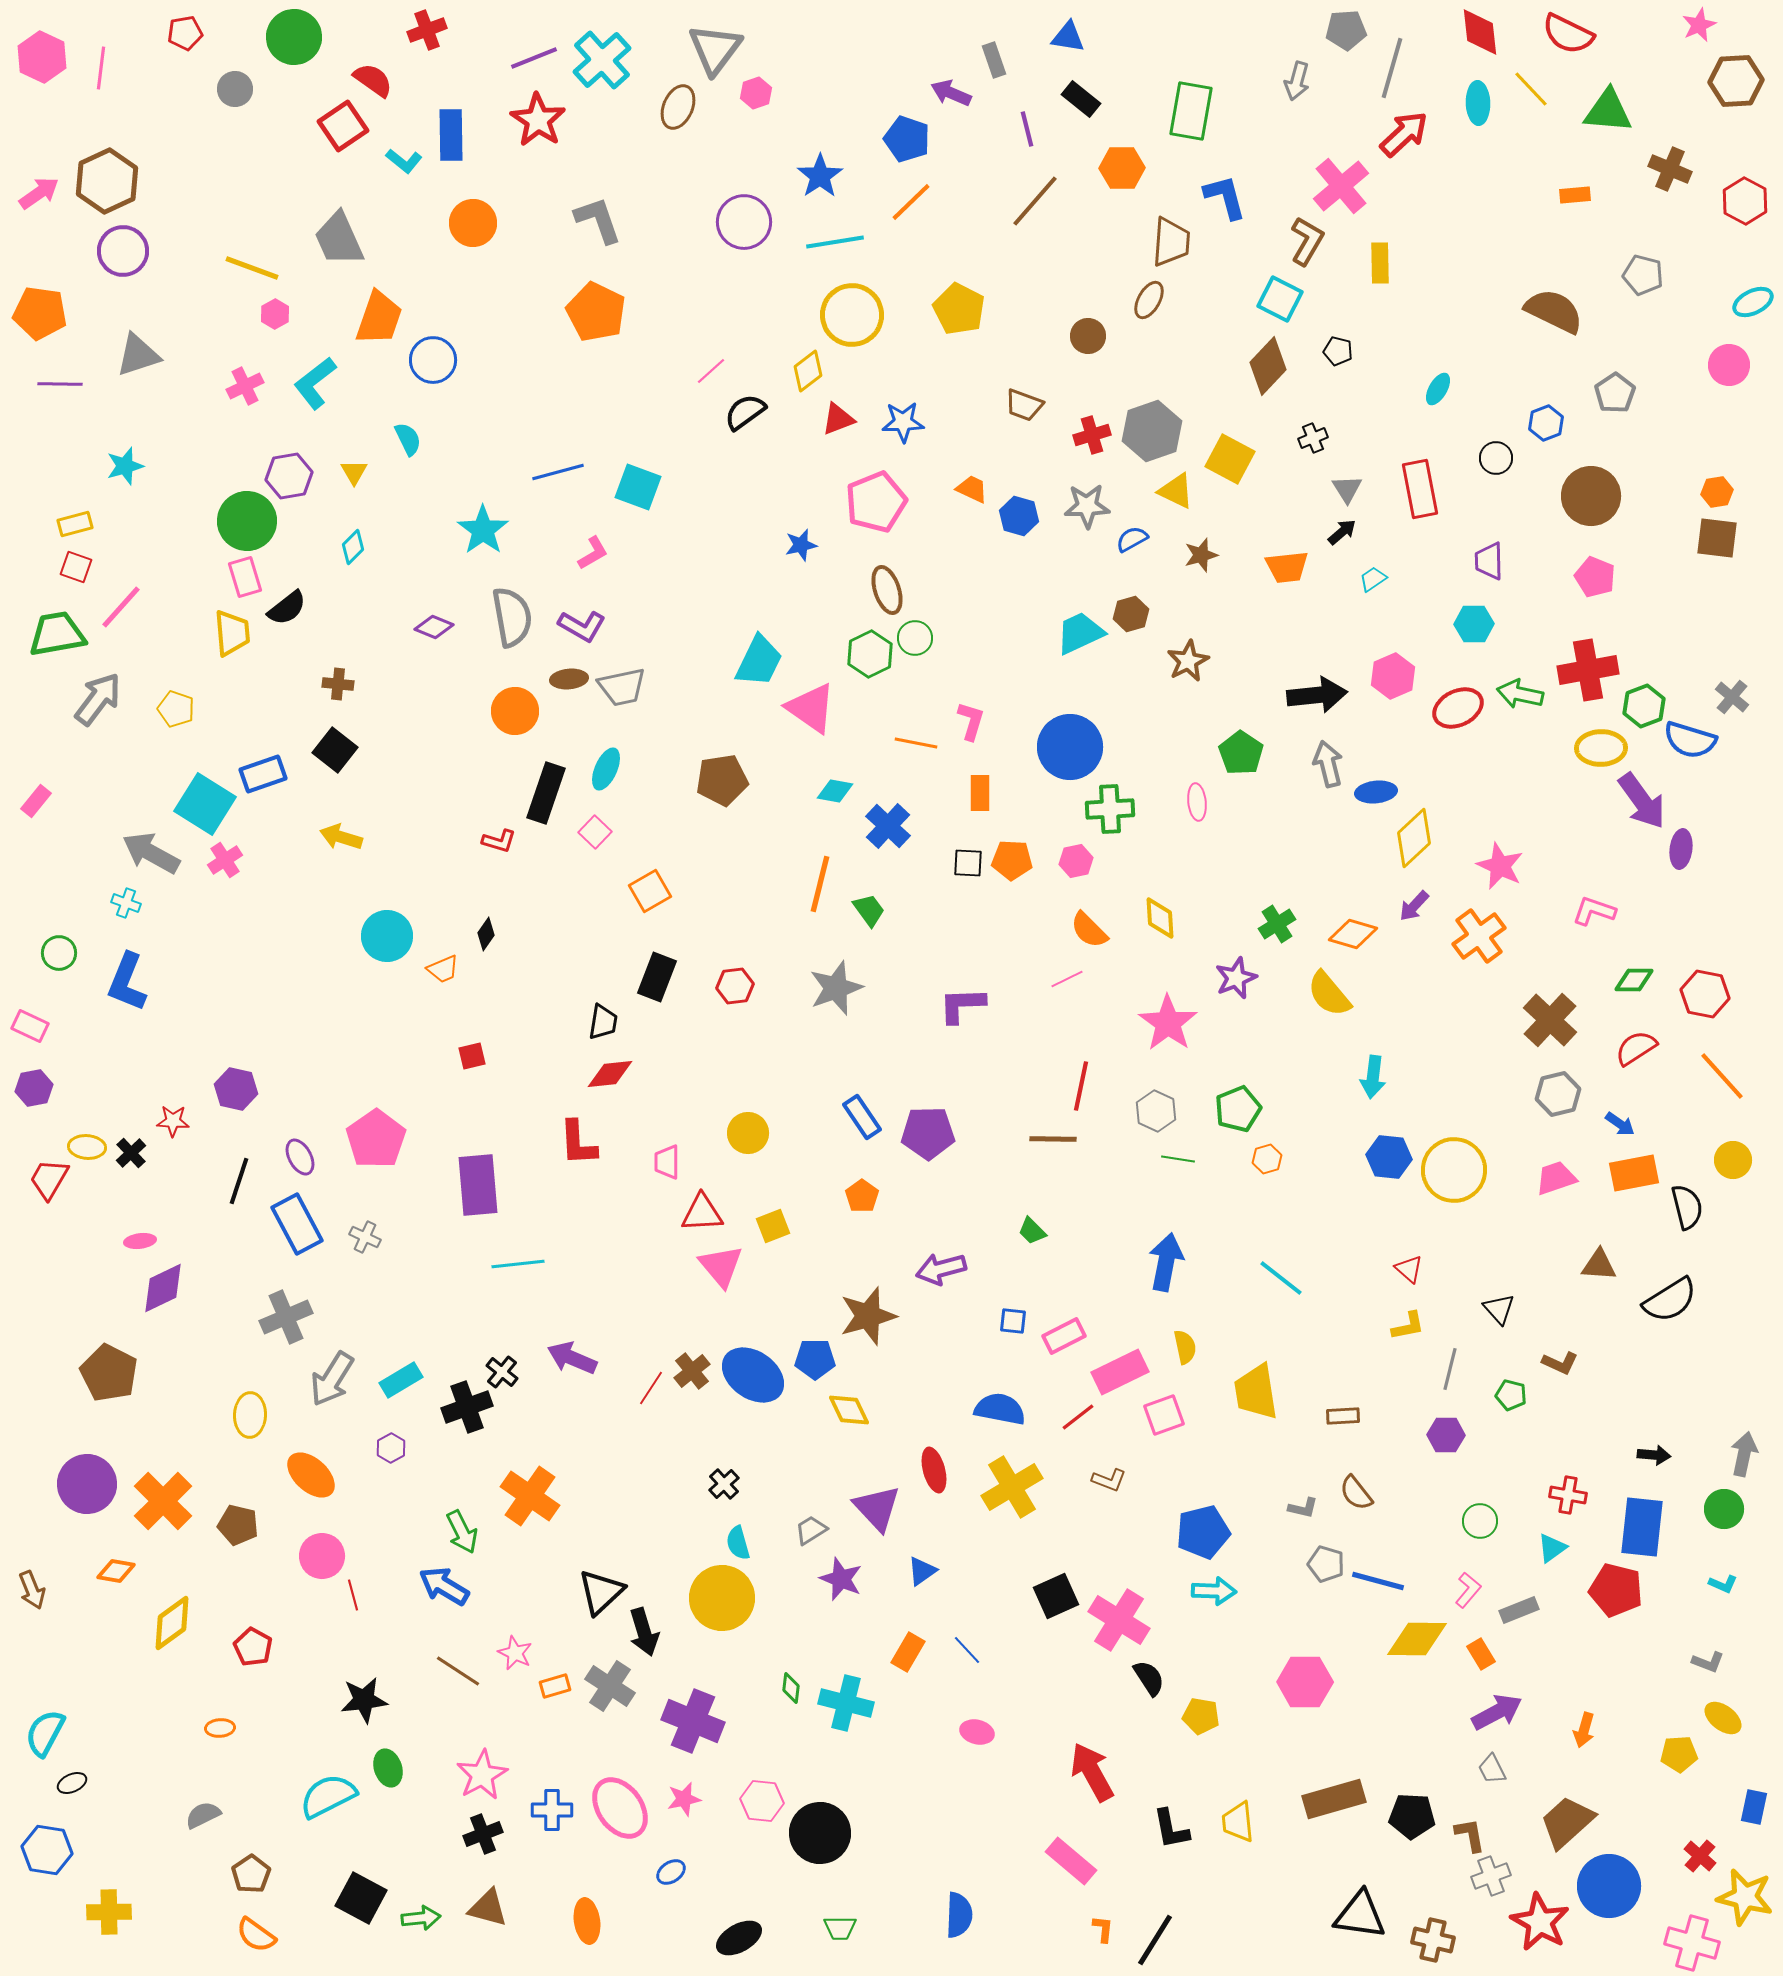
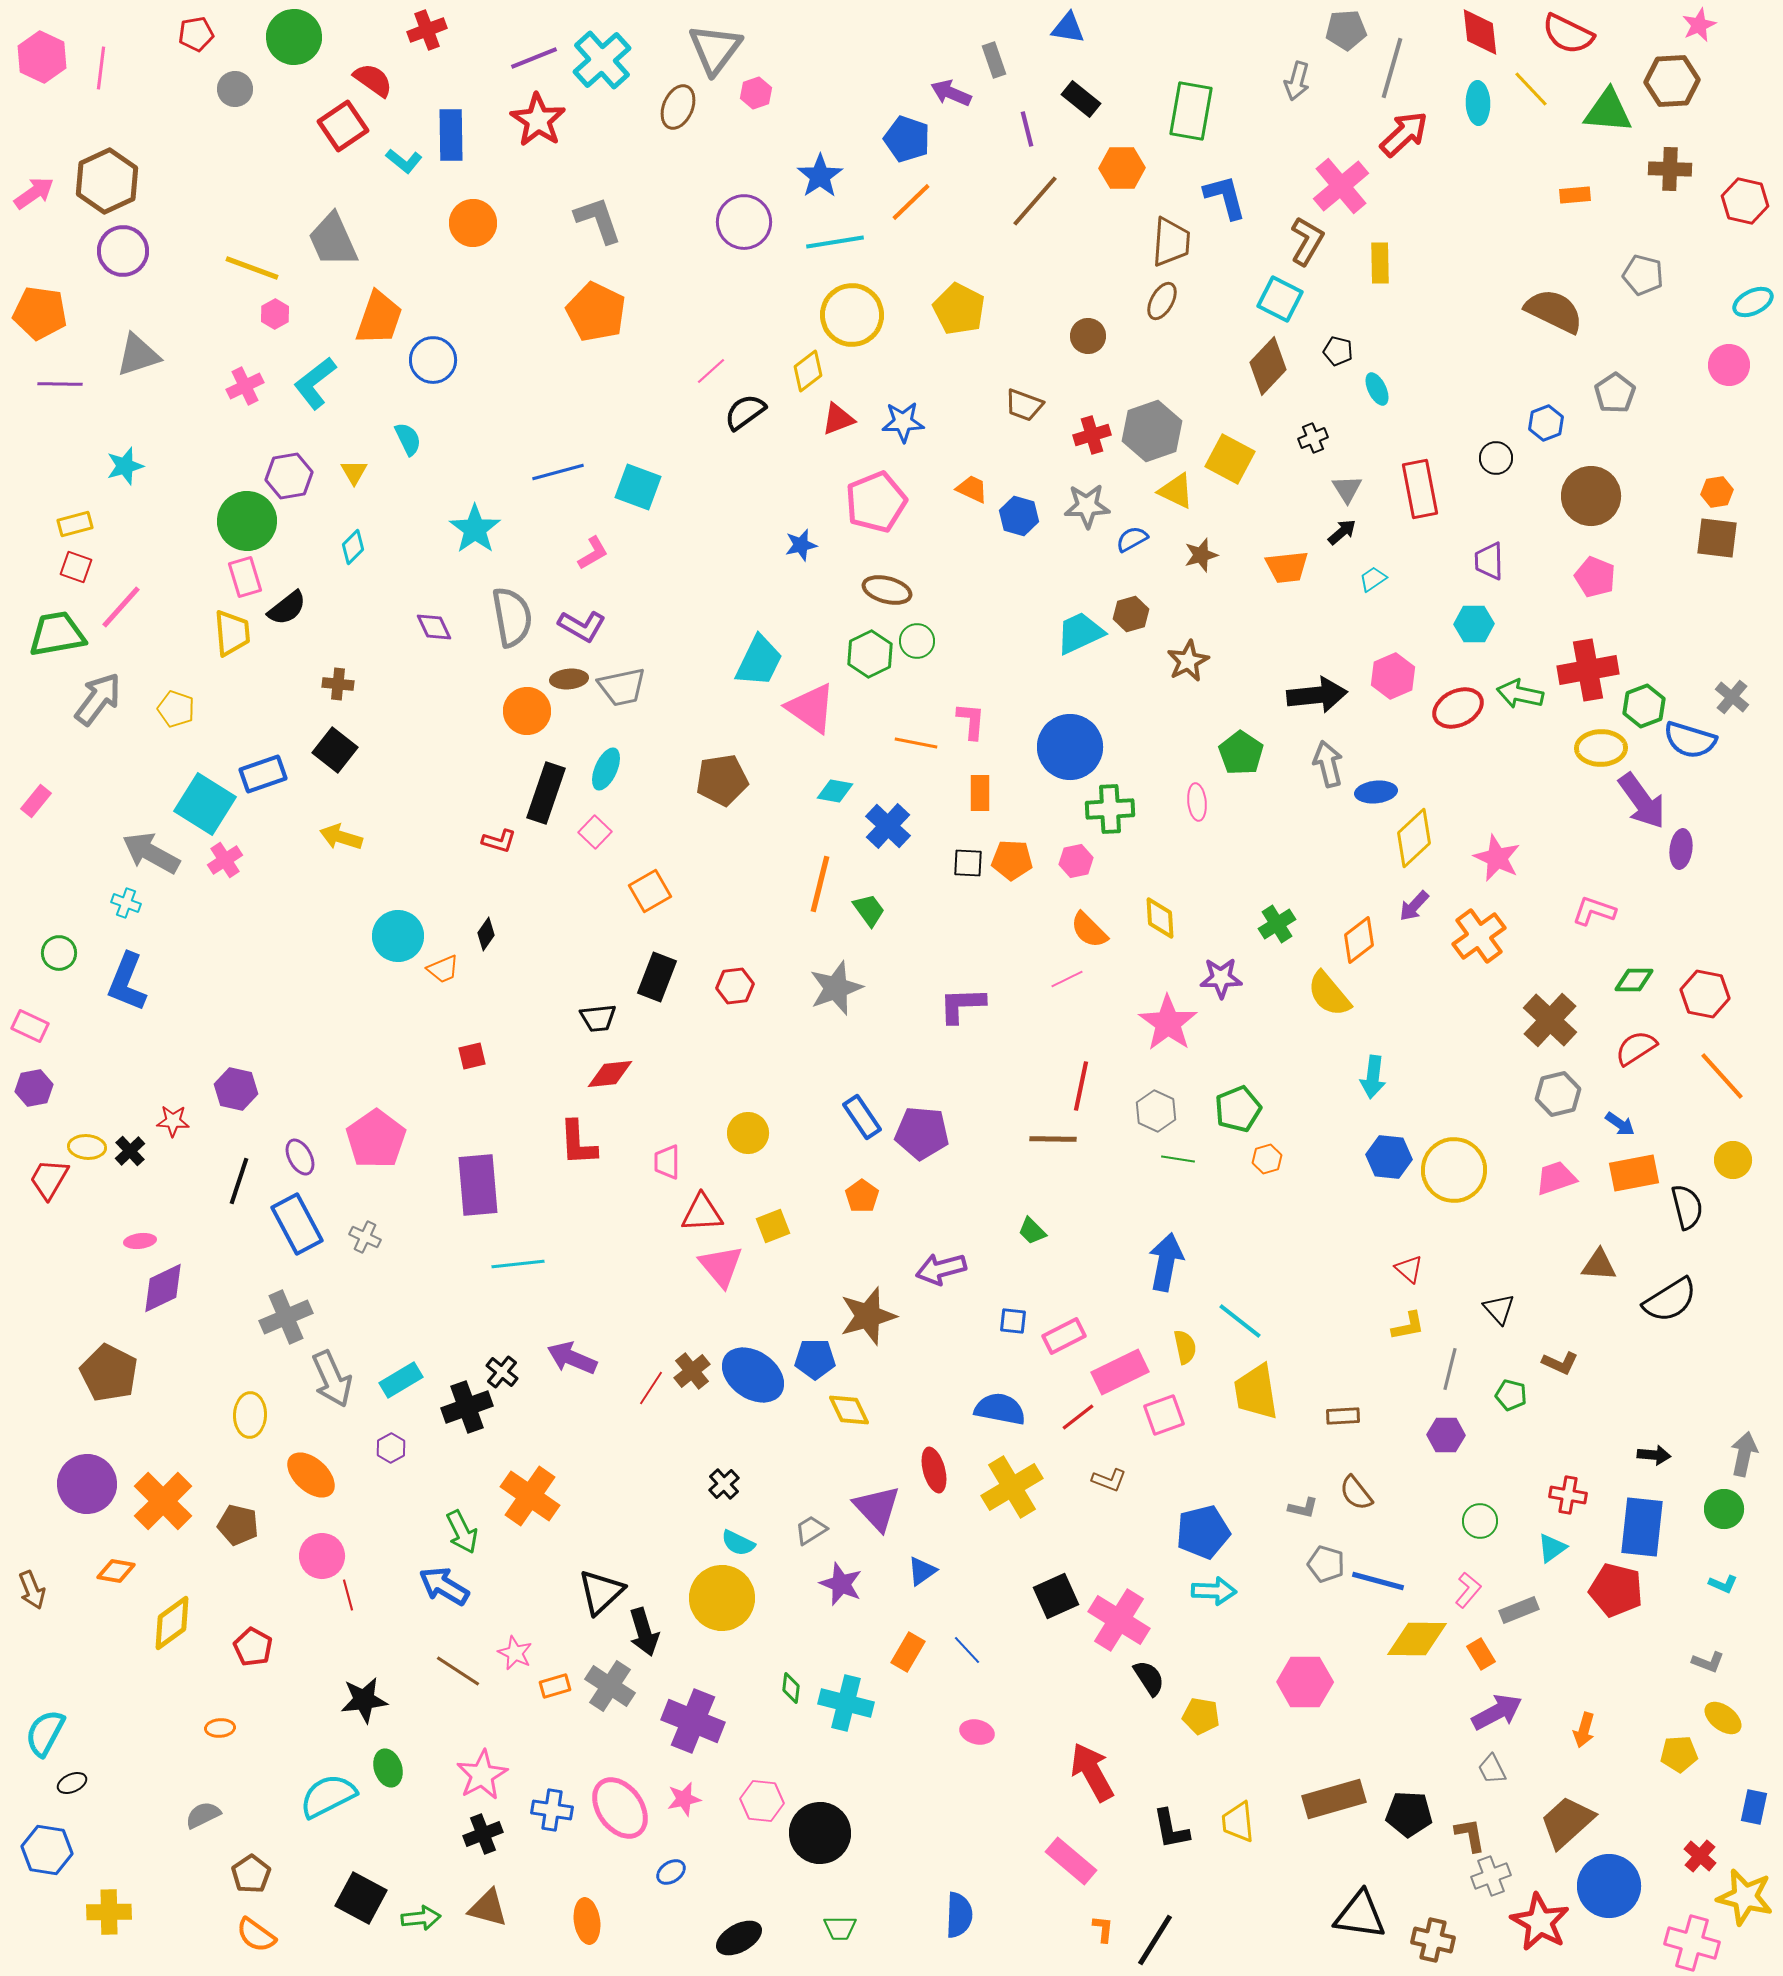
red pentagon at (185, 33): moved 11 px right, 1 px down
blue triangle at (1068, 37): moved 9 px up
brown hexagon at (1736, 81): moved 64 px left
brown cross at (1670, 169): rotated 21 degrees counterclockwise
pink arrow at (39, 193): moved 5 px left
red hexagon at (1745, 201): rotated 15 degrees counterclockwise
gray trapezoid at (339, 239): moved 6 px left, 1 px down
brown ellipse at (1149, 300): moved 13 px right, 1 px down
cyan ellipse at (1438, 389): moved 61 px left; rotated 56 degrees counterclockwise
cyan star at (483, 530): moved 8 px left, 1 px up
brown ellipse at (887, 590): rotated 57 degrees counterclockwise
purple diamond at (434, 627): rotated 42 degrees clockwise
green circle at (915, 638): moved 2 px right, 3 px down
orange circle at (515, 711): moved 12 px right
pink L-shape at (971, 721): rotated 12 degrees counterclockwise
pink star at (1500, 866): moved 3 px left, 8 px up
orange diamond at (1353, 934): moved 6 px right, 6 px down; rotated 54 degrees counterclockwise
cyan circle at (387, 936): moved 11 px right
purple star at (1236, 978): moved 15 px left; rotated 21 degrees clockwise
black trapezoid at (603, 1022): moved 5 px left, 4 px up; rotated 75 degrees clockwise
purple pentagon at (928, 1133): moved 6 px left; rotated 6 degrees clockwise
black cross at (131, 1153): moved 1 px left, 2 px up
cyan line at (1281, 1278): moved 41 px left, 43 px down
gray arrow at (332, 1379): rotated 56 degrees counterclockwise
cyan semicircle at (738, 1543): rotated 48 degrees counterclockwise
purple star at (841, 1579): moved 5 px down
red line at (353, 1595): moved 5 px left
blue cross at (552, 1810): rotated 9 degrees clockwise
black pentagon at (1412, 1816): moved 3 px left, 2 px up
